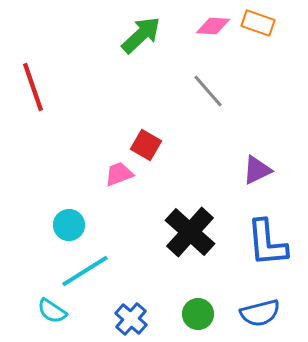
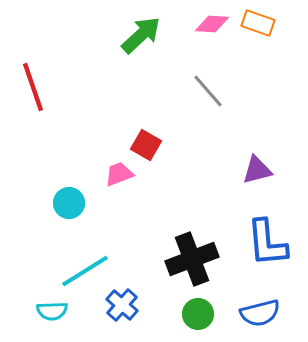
pink diamond: moved 1 px left, 2 px up
purple triangle: rotated 12 degrees clockwise
cyan circle: moved 22 px up
black cross: moved 2 px right, 27 px down; rotated 27 degrees clockwise
cyan semicircle: rotated 36 degrees counterclockwise
blue cross: moved 9 px left, 14 px up
